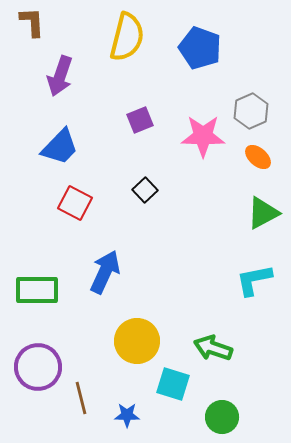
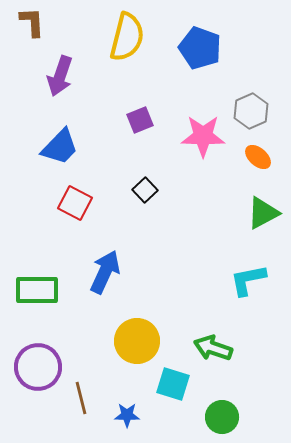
cyan L-shape: moved 6 px left
